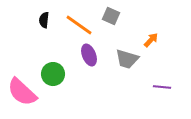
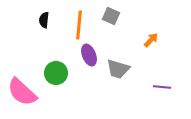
orange line: rotated 60 degrees clockwise
gray trapezoid: moved 9 px left, 10 px down
green circle: moved 3 px right, 1 px up
